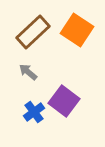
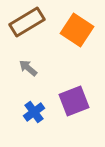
brown rectangle: moved 6 px left, 10 px up; rotated 12 degrees clockwise
gray arrow: moved 4 px up
purple square: moved 10 px right; rotated 32 degrees clockwise
